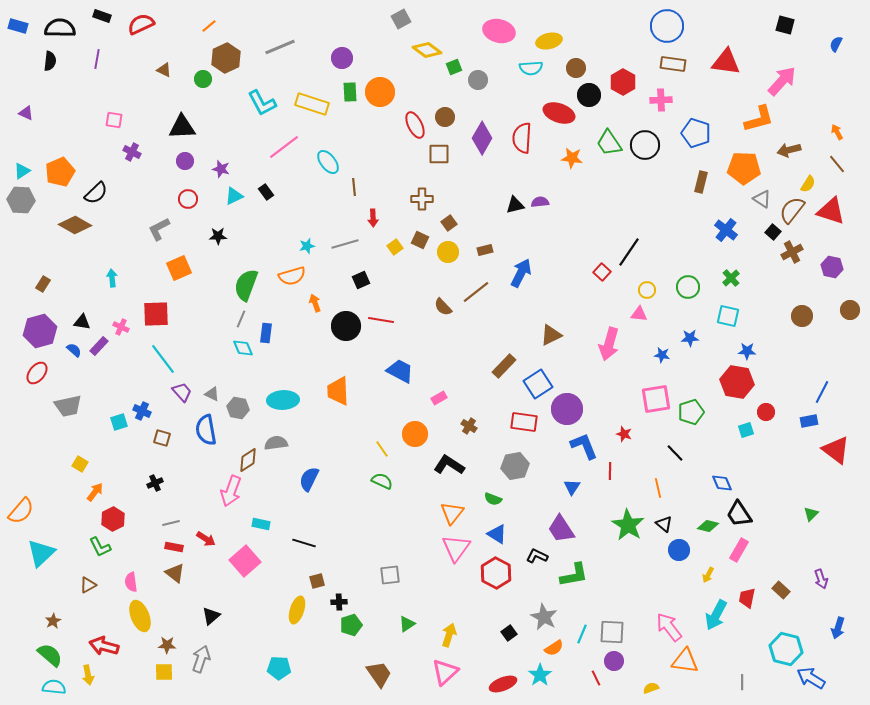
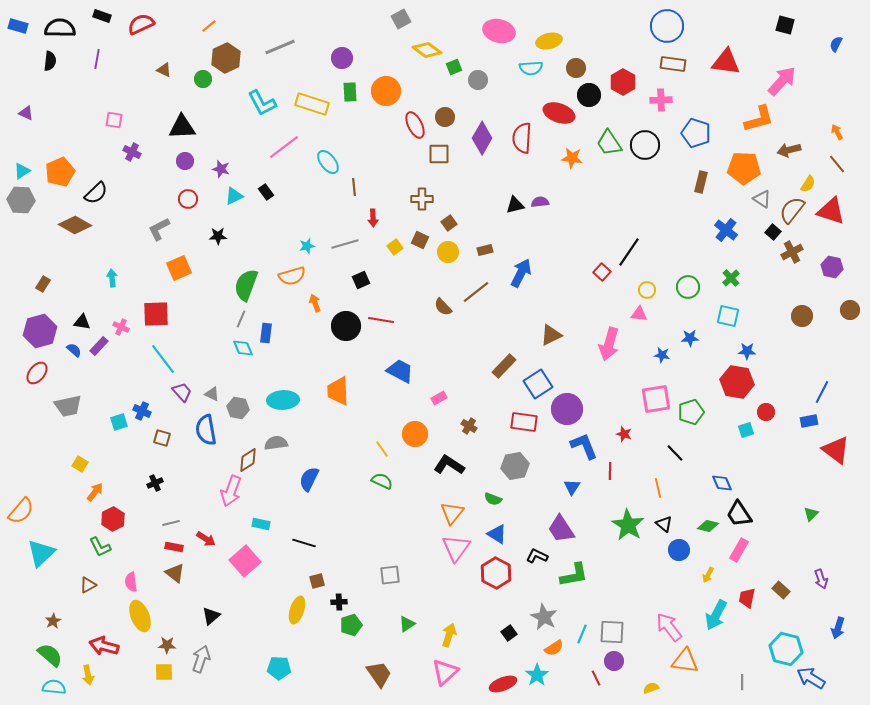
orange circle at (380, 92): moved 6 px right, 1 px up
cyan star at (540, 675): moved 3 px left
